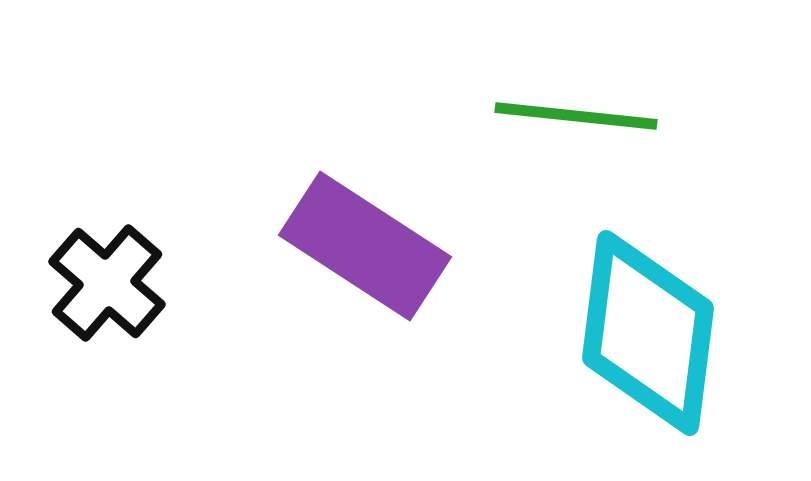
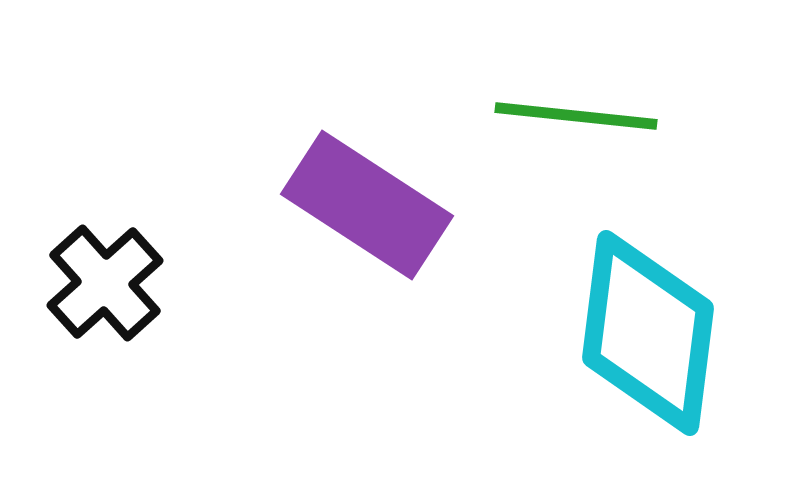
purple rectangle: moved 2 px right, 41 px up
black cross: moved 2 px left; rotated 7 degrees clockwise
